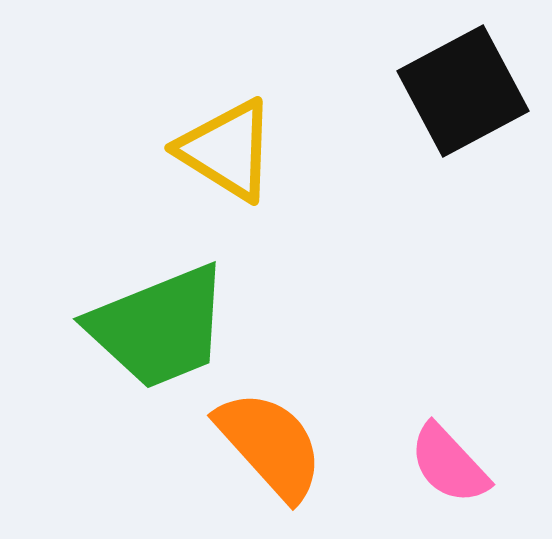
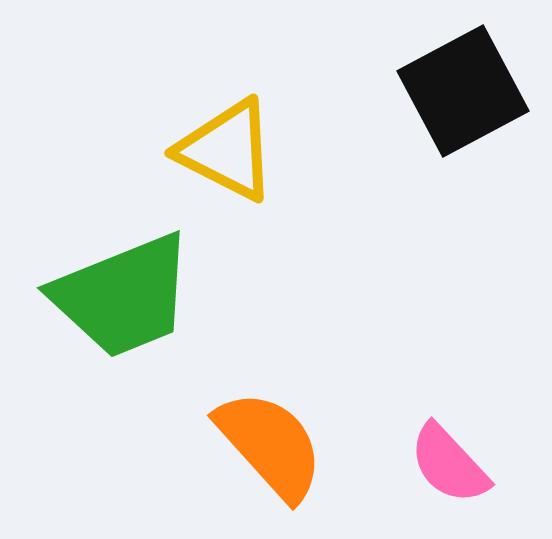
yellow triangle: rotated 5 degrees counterclockwise
green trapezoid: moved 36 px left, 31 px up
